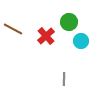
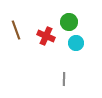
brown line: moved 3 px right, 1 px down; rotated 42 degrees clockwise
red cross: rotated 24 degrees counterclockwise
cyan circle: moved 5 px left, 2 px down
